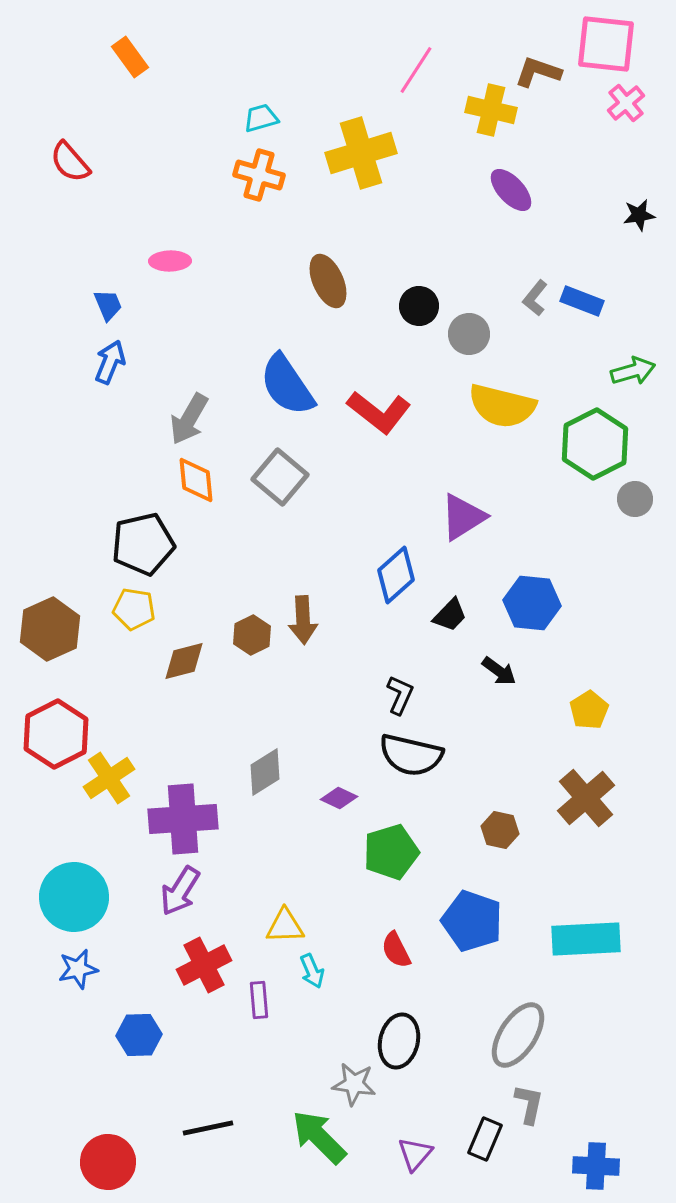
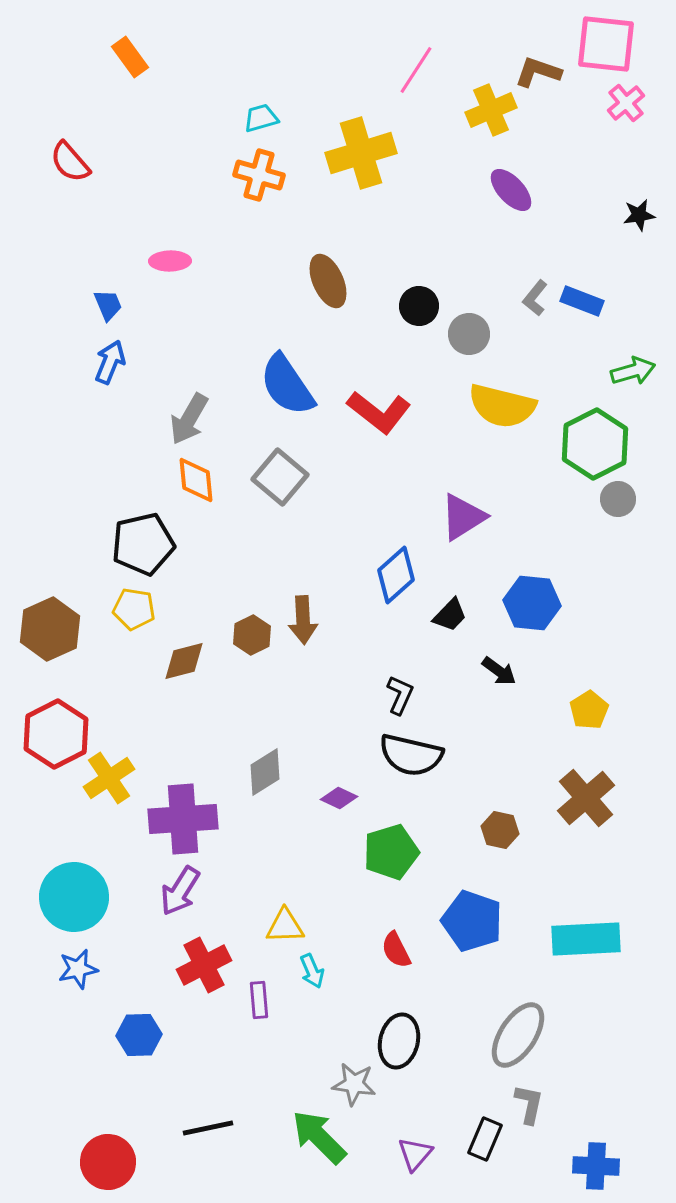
yellow cross at (491, 110): rotated 36 degrees counterclockwise
gray circle at (635, 499): moved 17 px left
